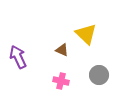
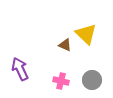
brown triangle: moved 3 px right, 5 px up
purple arrow: moved 2 px right, 12 px down
gray circle: moved 7 px left, 5 px down
